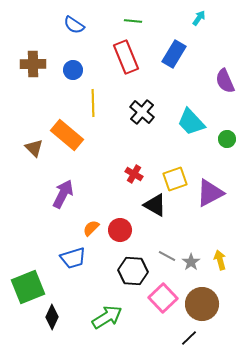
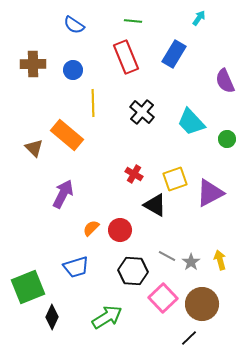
blue trapezoid: moved 3 px right, 9 px down
